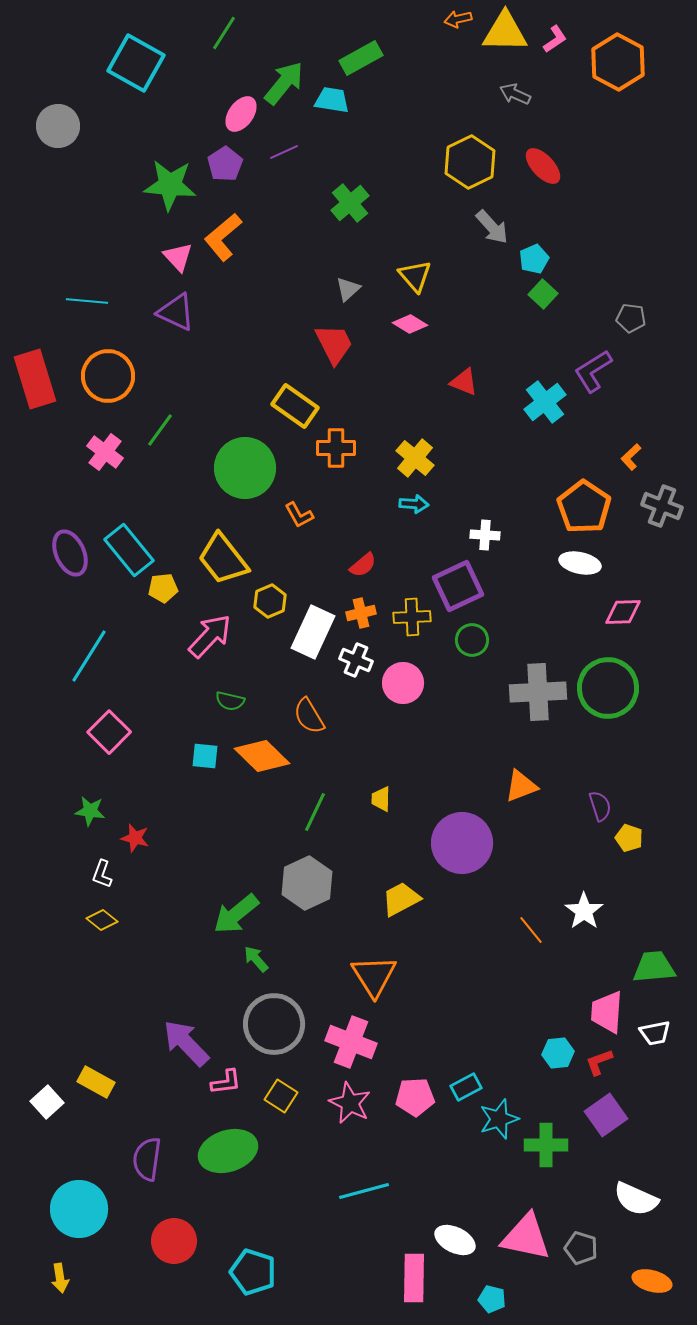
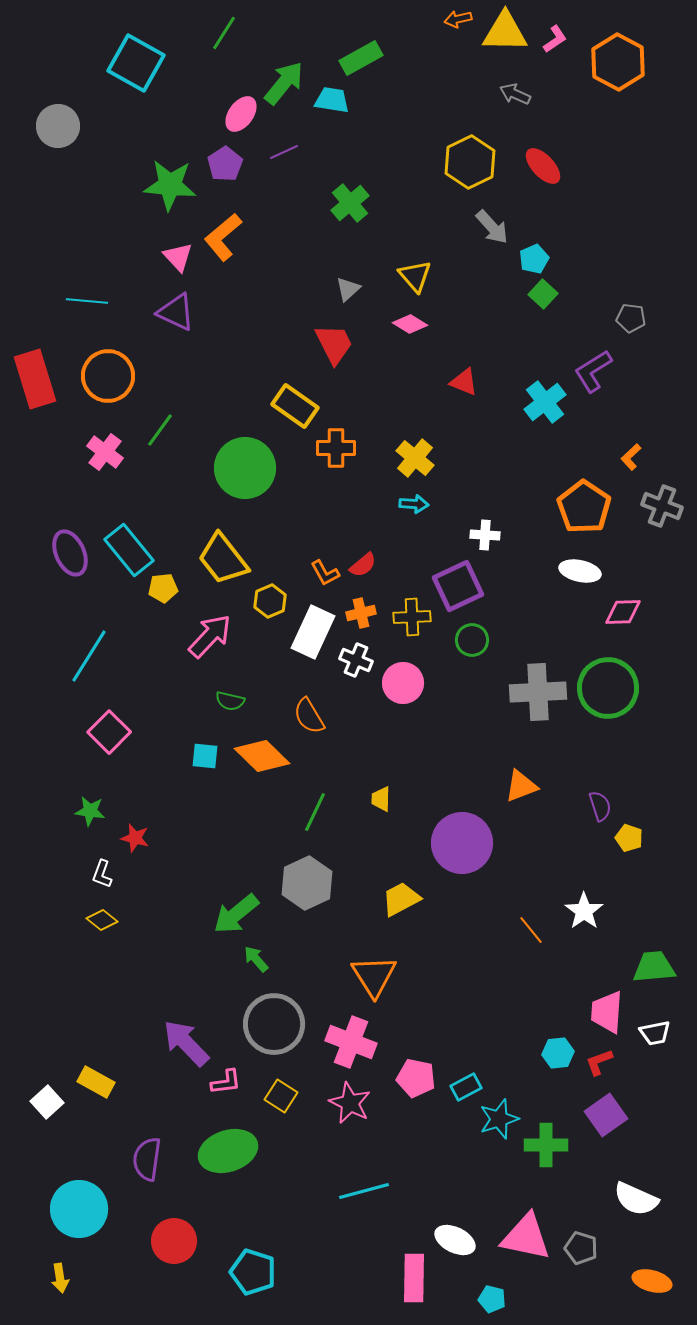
orange L-shape at (299, 515): moved 26 px right, 58 px down
white ellipse at (580, 563): moved 8 px down
pink pentagon at (415, 1097): moved 1 px right, 19 px up; rotated 15 degrees clockwise
